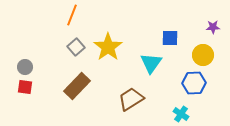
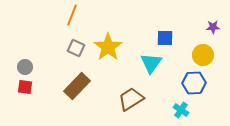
blue square: moved 5 px left
gray square: moved 1 px down; rotated 24 degrees counterclockwise
cyan cross: moved 4 px up
